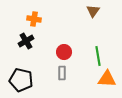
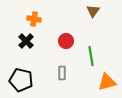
black cross: rotated 14 degrees counterclockwise
red circle: moved 2 px right, 11 px up
green line: moved 7 px left
orange triangle: moved 3 px down; rotated 18 degrees counterclockwise
